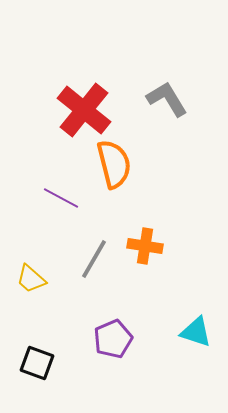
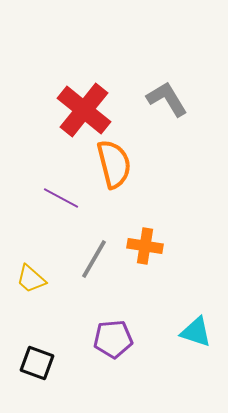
purple pentagon: rotated 18 degrees clockwise
